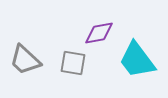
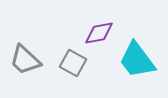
gray square: rotated 20 degrees clockwise
